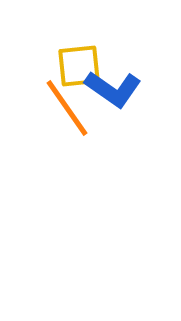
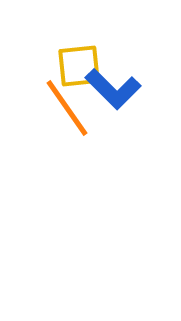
blue L-shape: rotated 10 degrees clockwise
